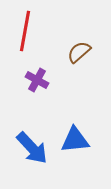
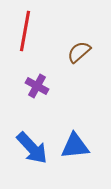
purple cross: moved 6 px down
blue triangle: moved 6 px down
